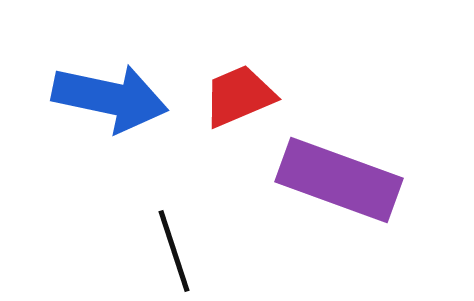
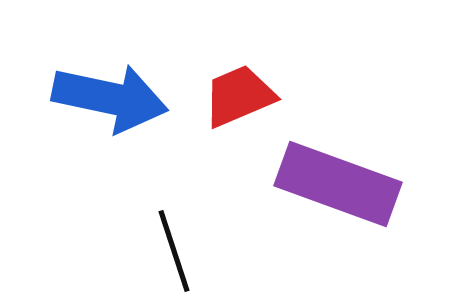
purple rectangle: moved 1 px left, 4 px down
